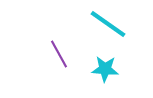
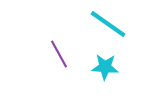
cyan star: moved 2 px up
